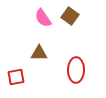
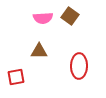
pink semicircle: rotated 60 degrees counterclockwise
brown triangle: moved 2 px up
red ellipse: moved 3 px right, 4 px up
